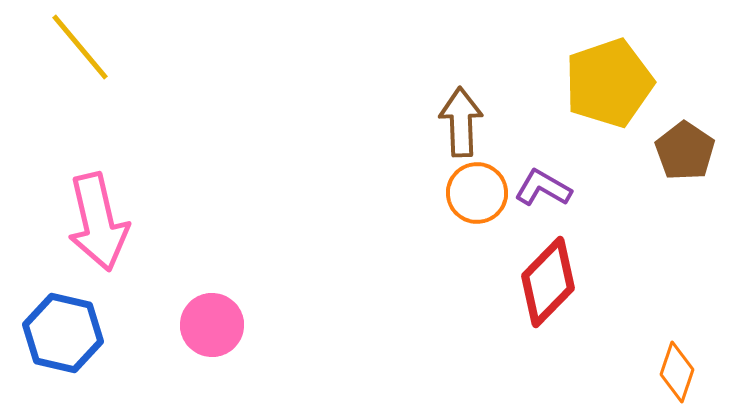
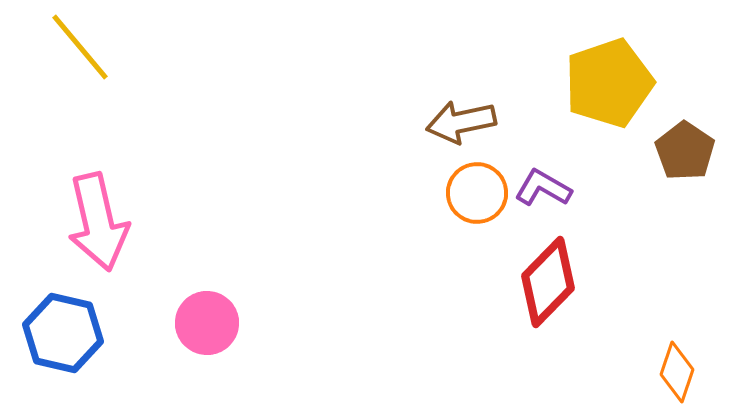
brown arrow: rotated 100 degrees counterclockwise
pink circle: moved 5 px left, 2 px up
